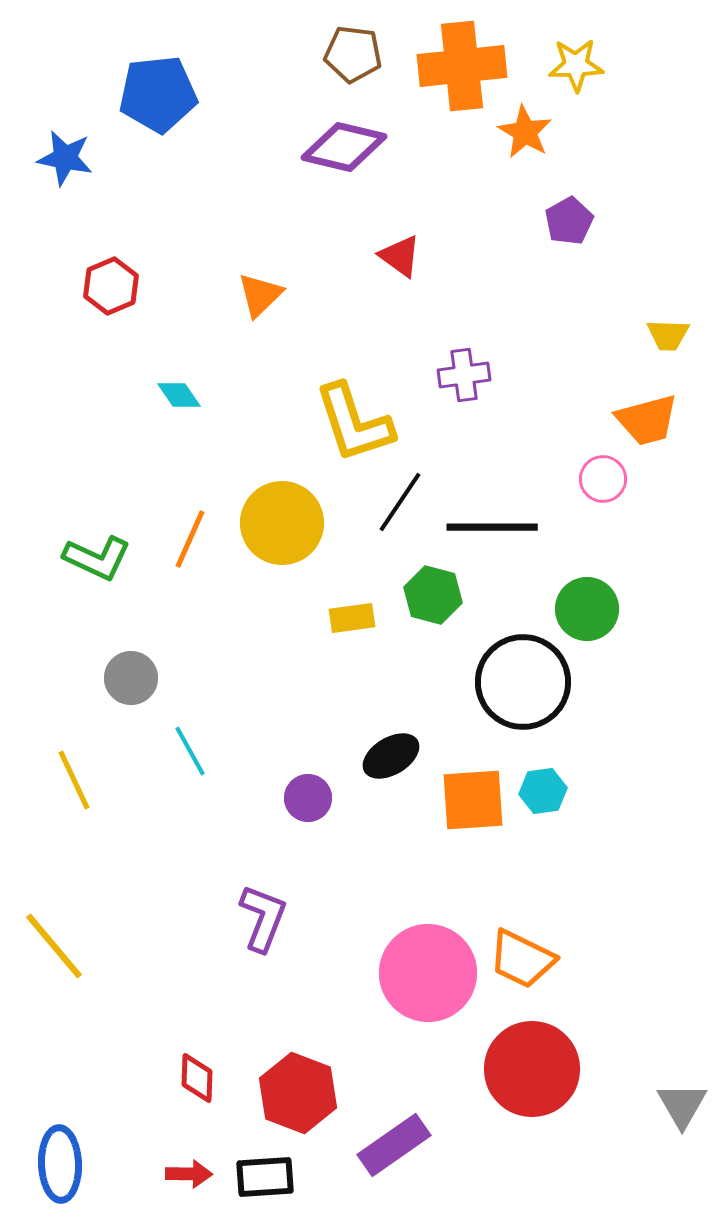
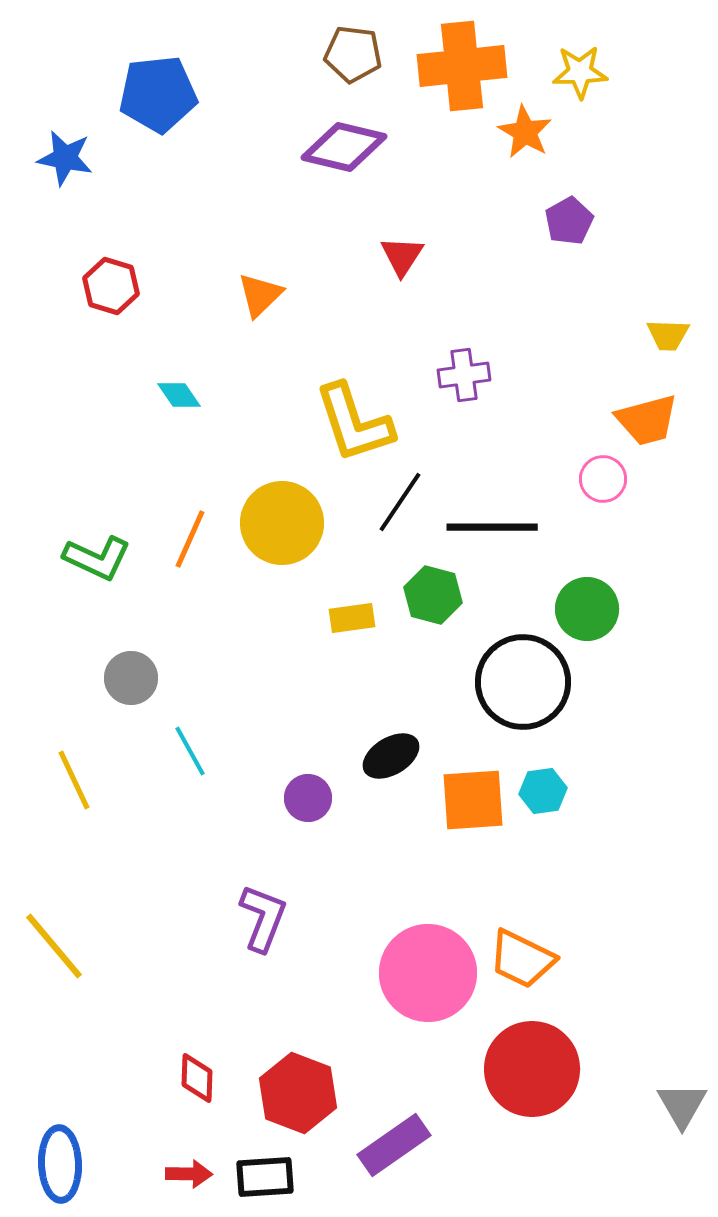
yellow star at (576, 65): moved 4 px right, 7 px down
red triangle at (400, 256): moved 2 px right; rotated 27 degrees clockwise
red hexagon at (111, 286): rotated 20 degrees counterclockwise
